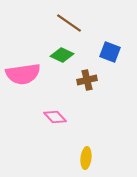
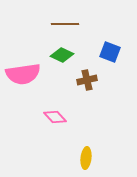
brown line: moved 4 px left, 1 px down; rotated 36 degrees counterclockwise
